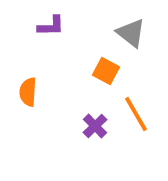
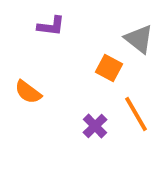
purple L-shape: rotated 8 degrees clockwise
gray triangle: moved 8 px right, 6 px down
orange square: moved 3 px right, 3 px up
orange semicircle: rotated 56 degrees counterclockwise
